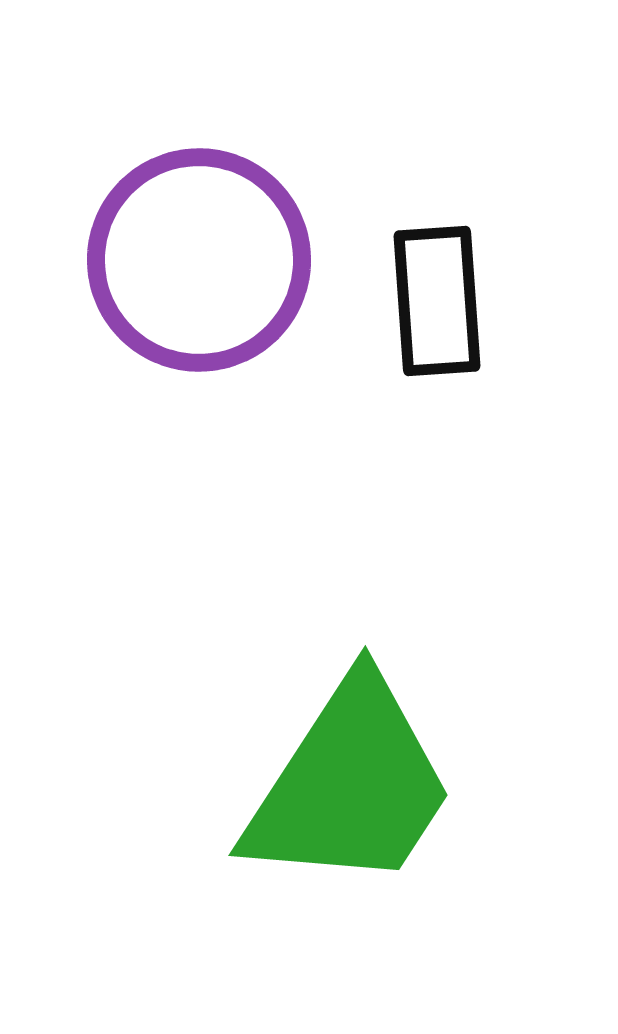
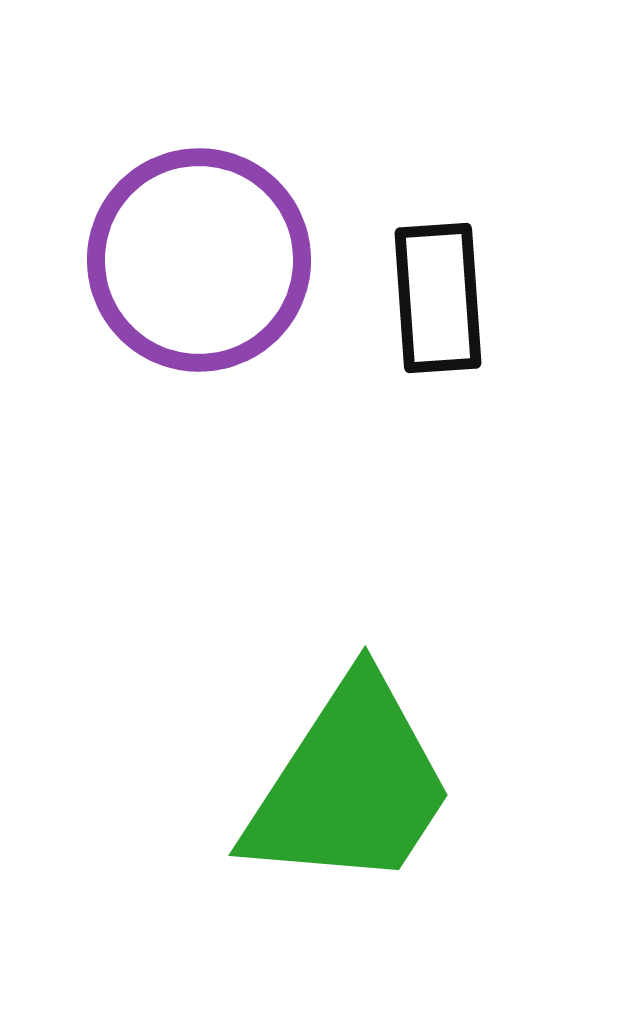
black rectangle: moved 1 px right, 3 px up
